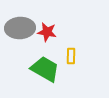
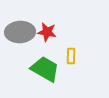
gray ellipse: moved 4 px down
